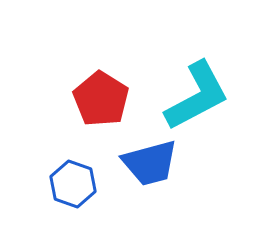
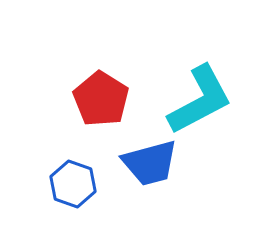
cyan L-shape: moved 3 px right, 4 px down
